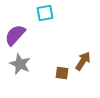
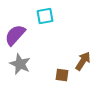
cyan square: moved 3 px down
brown square: moved 2 px down
